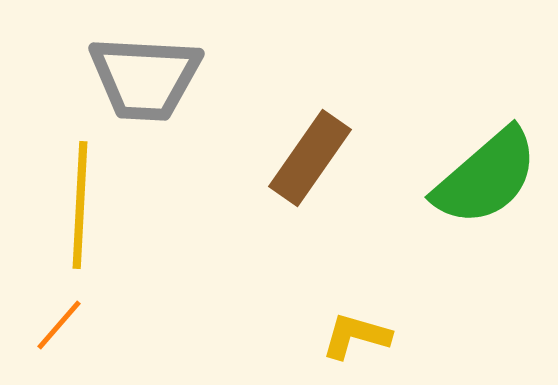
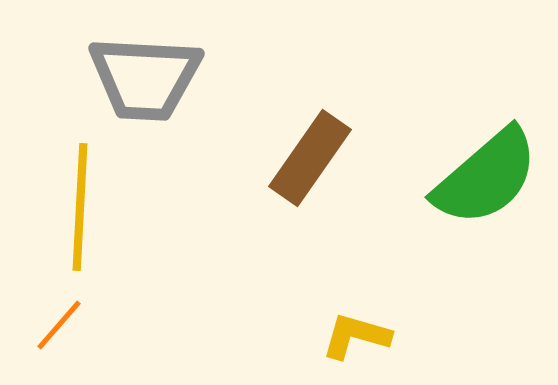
yellow line: moved 2 px down
